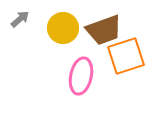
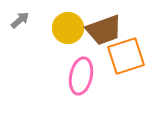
gray arrow: moved 1 px down
yellow circle: moved 5 px right
